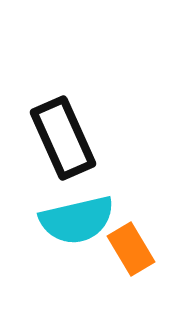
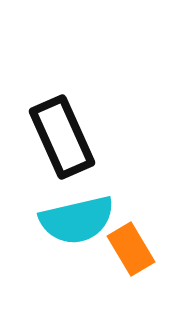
black rectangle: moved 1 px left, 1 px up
